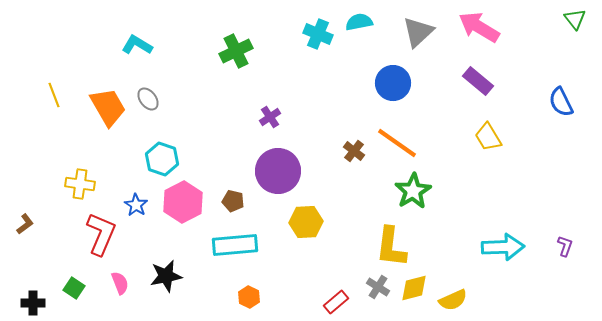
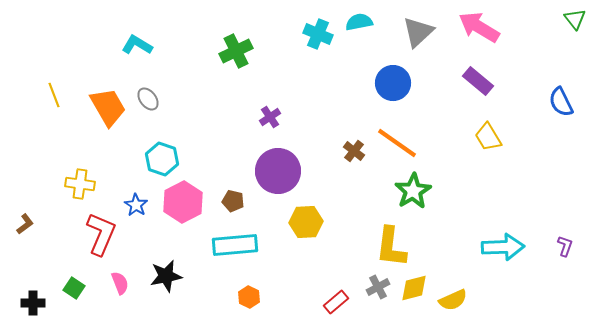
gray cross: rotated 30 degrees clockwise
